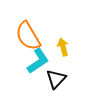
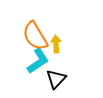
orange semicircle: moved 7 px right
yellow arrow: moved 7 px left, 3 px up; rotated 12 degrees clockwise
